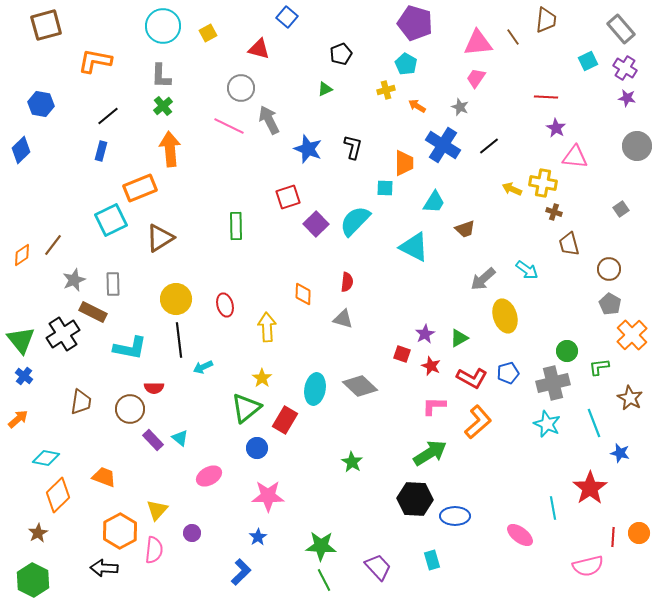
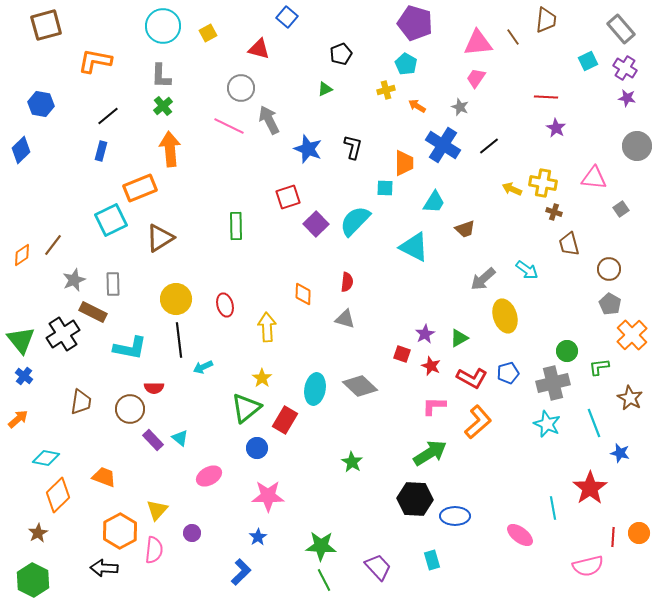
pink triangle at (575, 157): moved 19 px right, 21 px down
gray triangle at (343, 319): moved 2 px right
